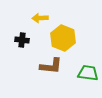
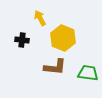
yellow arrow: rotated 63 degrees clockwise
brown L-shape: moved 4 px right, 1 px down
